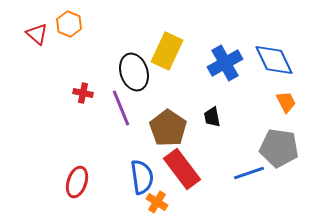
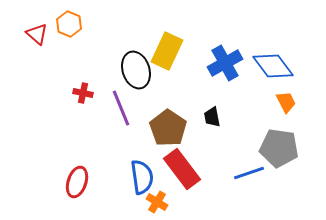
blue diamond: moved 1 px left, 6 px down; rotated 12 degrees counterclockwise
black ellipse: moved 2 px right, 2 px up
